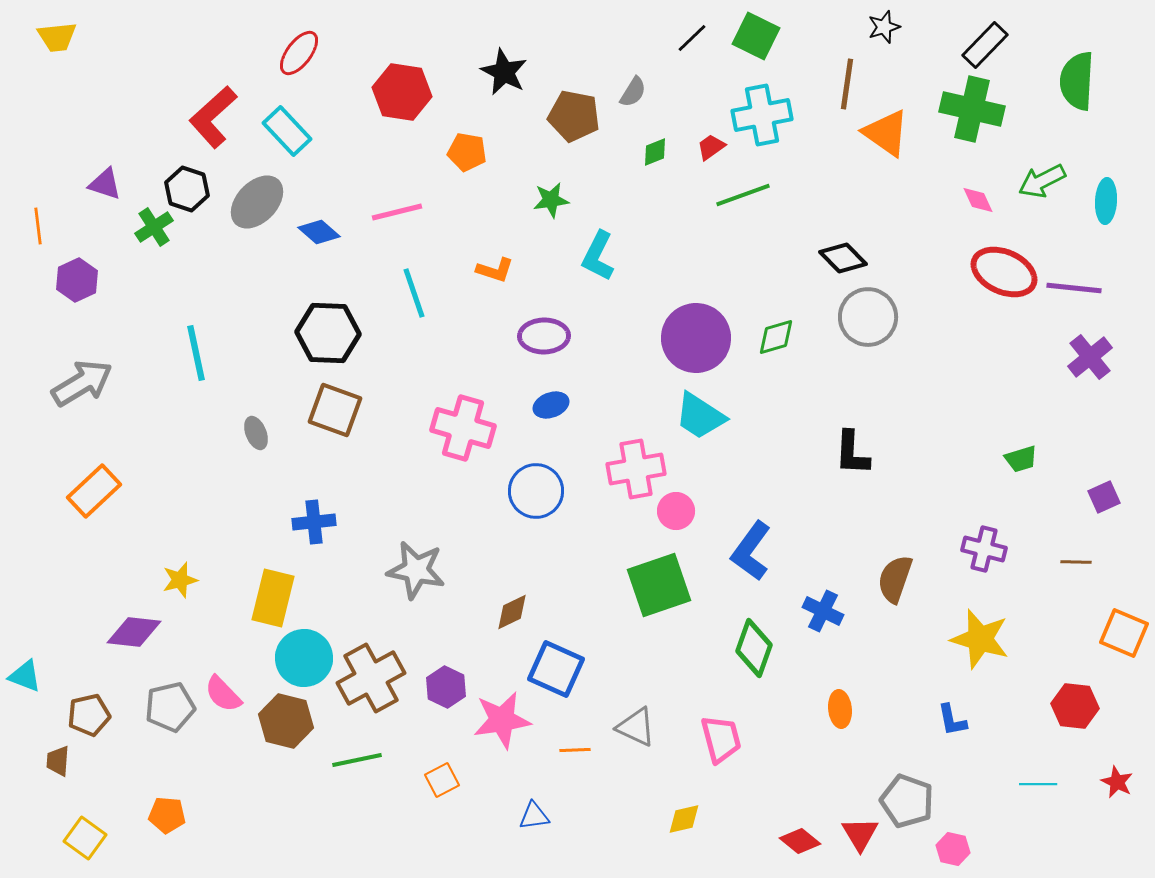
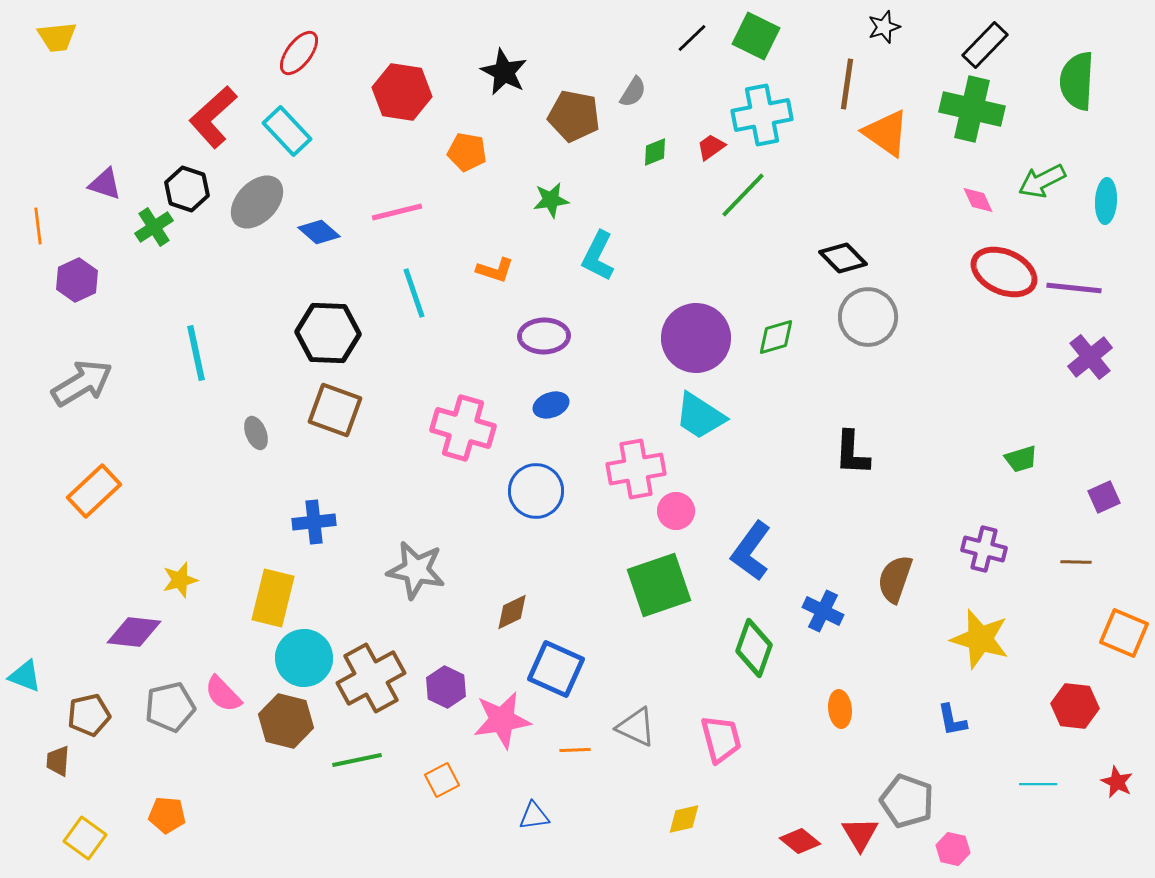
green line at (743, 195): rotated 26 degrees counterclockwise
